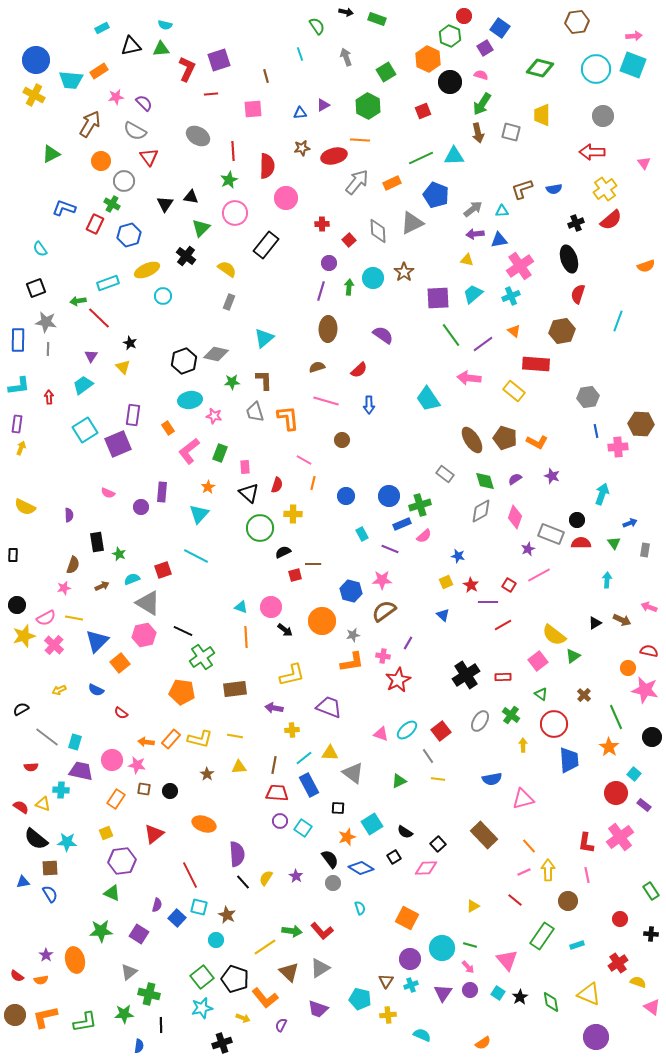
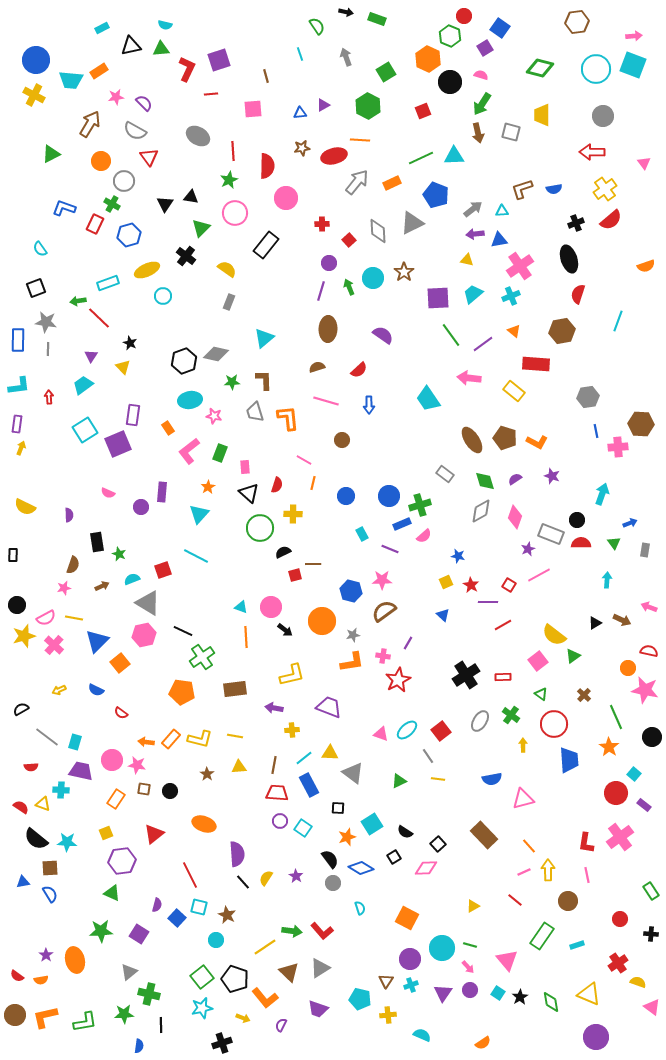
green arrow at (349, 287): rotated 28 degrees counterclockwise
